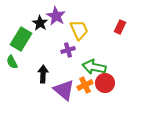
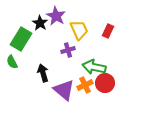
red rectangle: moved 12 px left, 4 px down
black arrow: moved 1 px up; rotated 18 degrees counterclockwise
